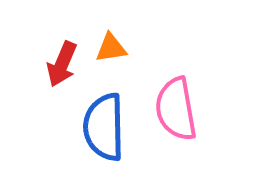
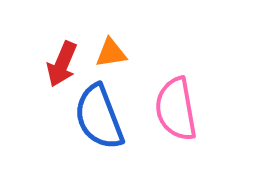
orange triangle: moved 5 px down
blue semicircle: moved 5 px left, 10 px up; rotated 20 degrees counterclockwise
